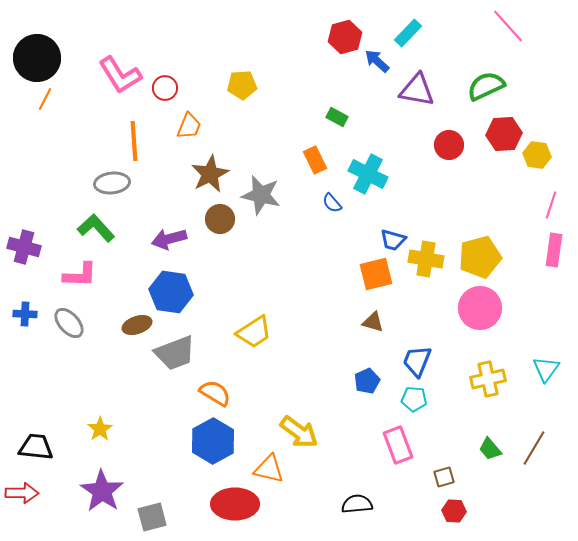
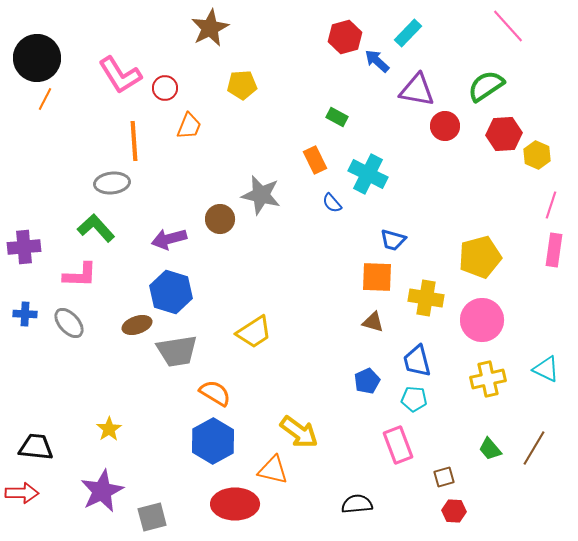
green semicircle at (486, 86): rotated 9 degrees counterclockwise
red circle at (449, 145): moved 4 px left, 19 px up
yellow hexagon at (537, 155): rotated 16 degrees clockwise
brown star at (210, 174): moved 146 px up
purple cross at (24, 247): rotated 20 degrees counterclockwise
yellow cross at (426, 259): moved 39 px down
orange square at (376, 274): moved 1 px right, 3 px down; rotated 16 degrees clockwise
blue hexagon at (171, 292): rotated 9 degrees clockwise
pink circle at (480, 308): moved 2 px right, 12 px down
gray trapezoid at (175, 353): moved 2 px right, 2 px up; rotated 12 degrees clockwise
blue trapezoid at (417, 361): rotated 36 degrees counterclockwise
cyan triangle at (546, 369): rotated 40 degrees counterclockwise
yellow star at (100, 429): moved 9 px right
orange triangle at (269, 469): moved 4 px right, 1 px down
purple star at (102, 491): rotated 12 degrees clockwise
